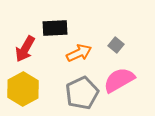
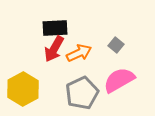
red arrow: moved 29 px right
